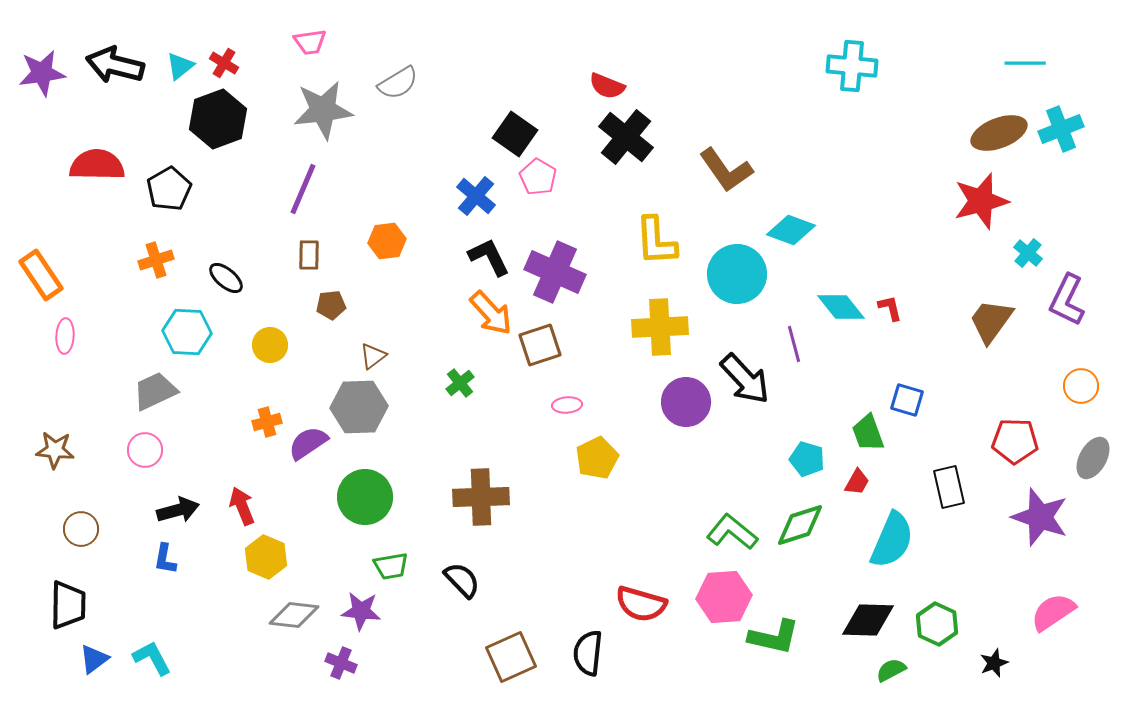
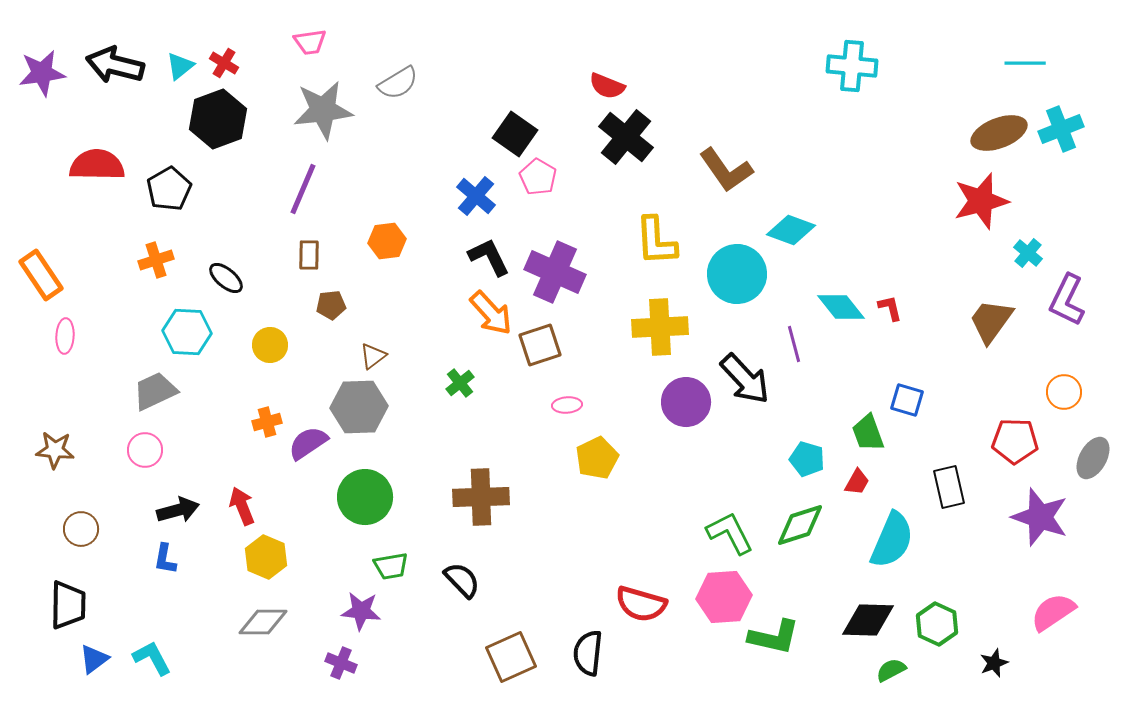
orange circle at (1081, 386): moved 17 px left, 6 px down
green L-shape at (732, 532): moved 2 px left, 1 px down; rotated 24 degrees clockwise
gray diamond at (294, 615): moved 31 px left, 7 px down; rotated 6 degrees counterclockwise
